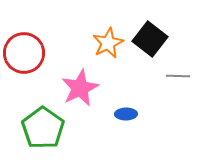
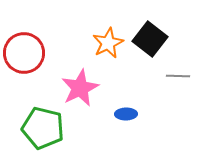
green pentagon: rotated 21 degrees counterclockwise
